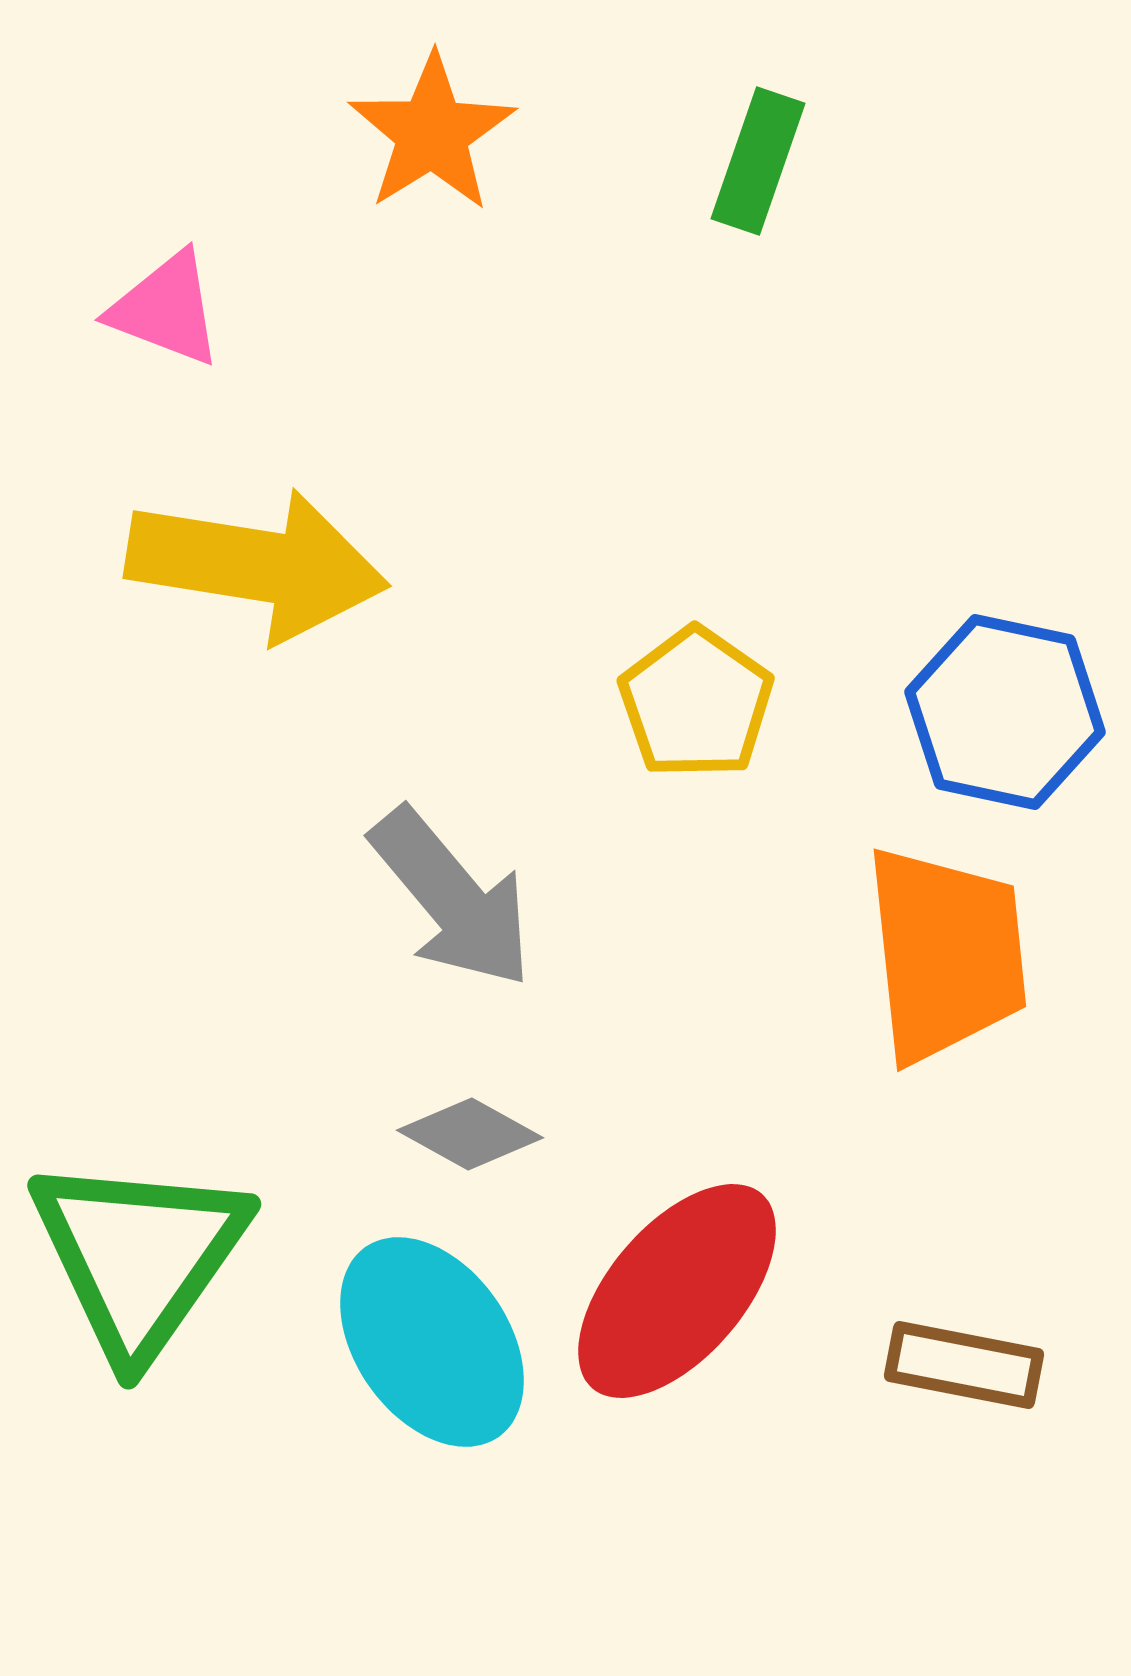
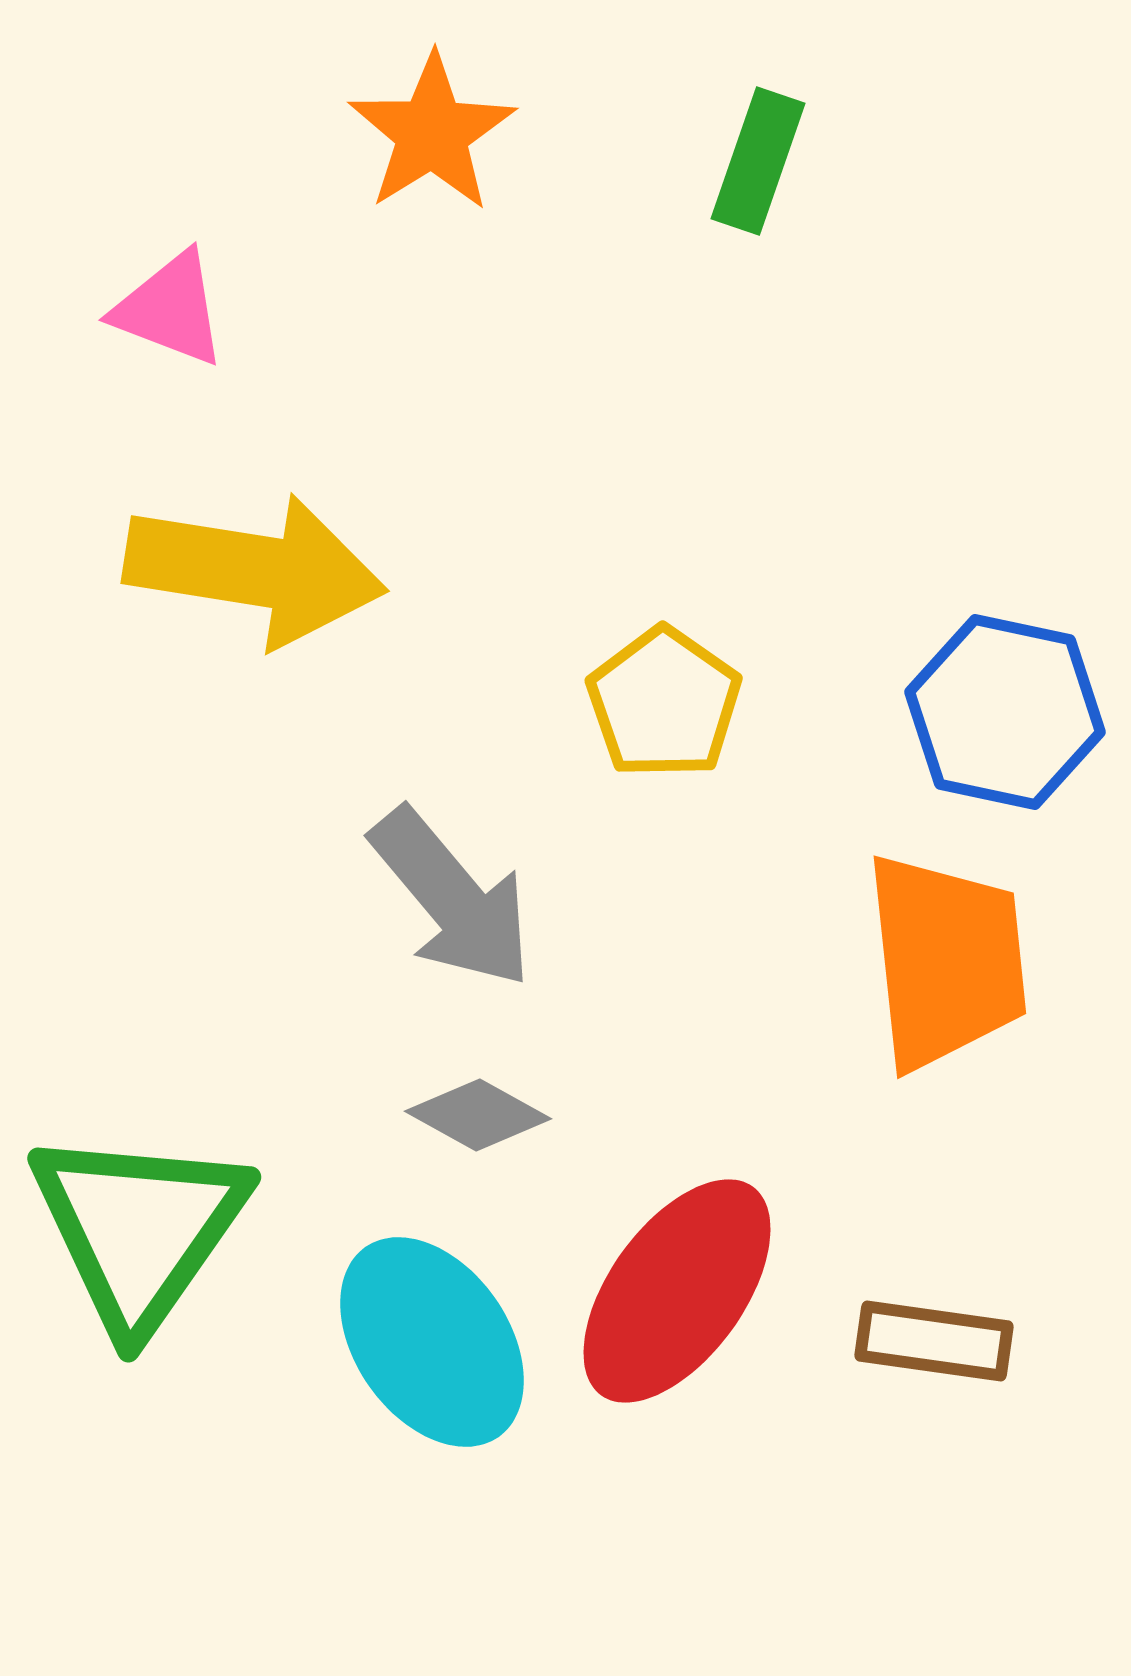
pink triangle: moved 4 px right
yellow arrow: moved 2 px left, 5 px down
yellow pentagon: moved 32 px left
orange trapezoid: moved 7 px down
gray diamond: moved 8 px right, 19 px up
green triangle: moved 27 px up
red ellipse: rotated 5 degrees counterclockwise
brown rectangle: moved 30 px left, 24 px up; rotated 3 degrees counterclockwise
